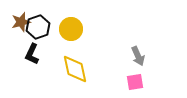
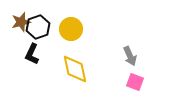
gray arrow: moved 8 px left
pink square: rotated 30 degrees clockwise
